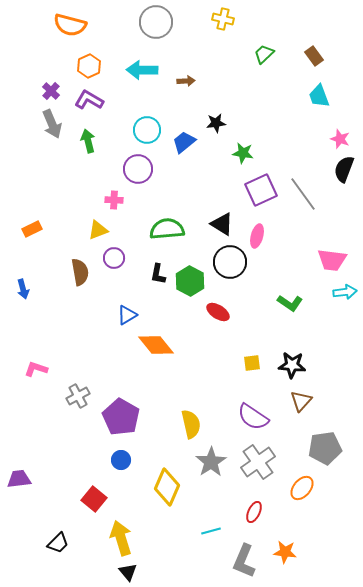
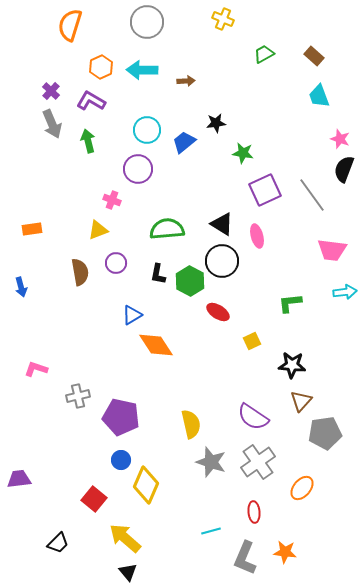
yellow cross at (223, 19): rotated 10 degrees clockwise
gray circle at (156, 22): moved 9 px left
orange semicircle at (70, 25): rotated 92 degrees clockwise
green trapezoid at (264, 54): rotated 15 degrees clockwise
brown rectangle at (314, 56): rotated 12 degrees counterclockwise
orange hexagon at (89, 66): moved 12 px right, 1 px down
purple L-shape at (89, 100): moved 2 px right, 1 px down
purple square at (261, 190): moved 4 px right
gray line at (303, 194): moved 9 px right, 1 px down
pink cross at (114, 200): moved 2 px left; rotated 18 degrees clockwise
orange rectangle at (32, 229): rotated 18 degrees clockwise
pink ellipse at (257, 236): rotated 30 degrees counterclockwise
purple circle at (114, 258): moved 2 px right, 5 px down
pink trapezoid at (332, 260): moved 10 px up
black circle at (230, 262): moved 8 px left, 1 px up
blue arrow at (23, 289): moved 2 px left, 2 px up
green L-shape at (290, 303): rotated 140 degrees clockwise
blue triangle at (127, 315): moved 5 px right
orange diamond at (156, 345): rotated 6 degrees clockwise
yellow square at (252, 363): moved 22 px up; rotated 18 degrees counterclockwise
gray cross at (78, 396): rotated 15 degrees clockwise
purple pentagon at (121, 417): rotated 18 degrees counterclockwise
gray pentagon at (325, 448): moved 15 px up
gray star at (211, 462): rotated 20 degrees counterclockwise
yellow diamond at (167, 487): moved 21 px left, 2 px up
red ellipse at (254, 512): rotated 30 degrees counterclockwise
yellow arrow at (121, 538): moved 4 px right; rotated 32 degrees counterclockwise
gray L-shape at (244, 561): moved 1 px right, 3 px up
